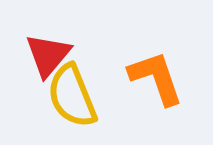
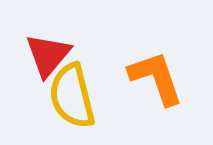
yellow semicircle: rotated 8 degrees clockwise
